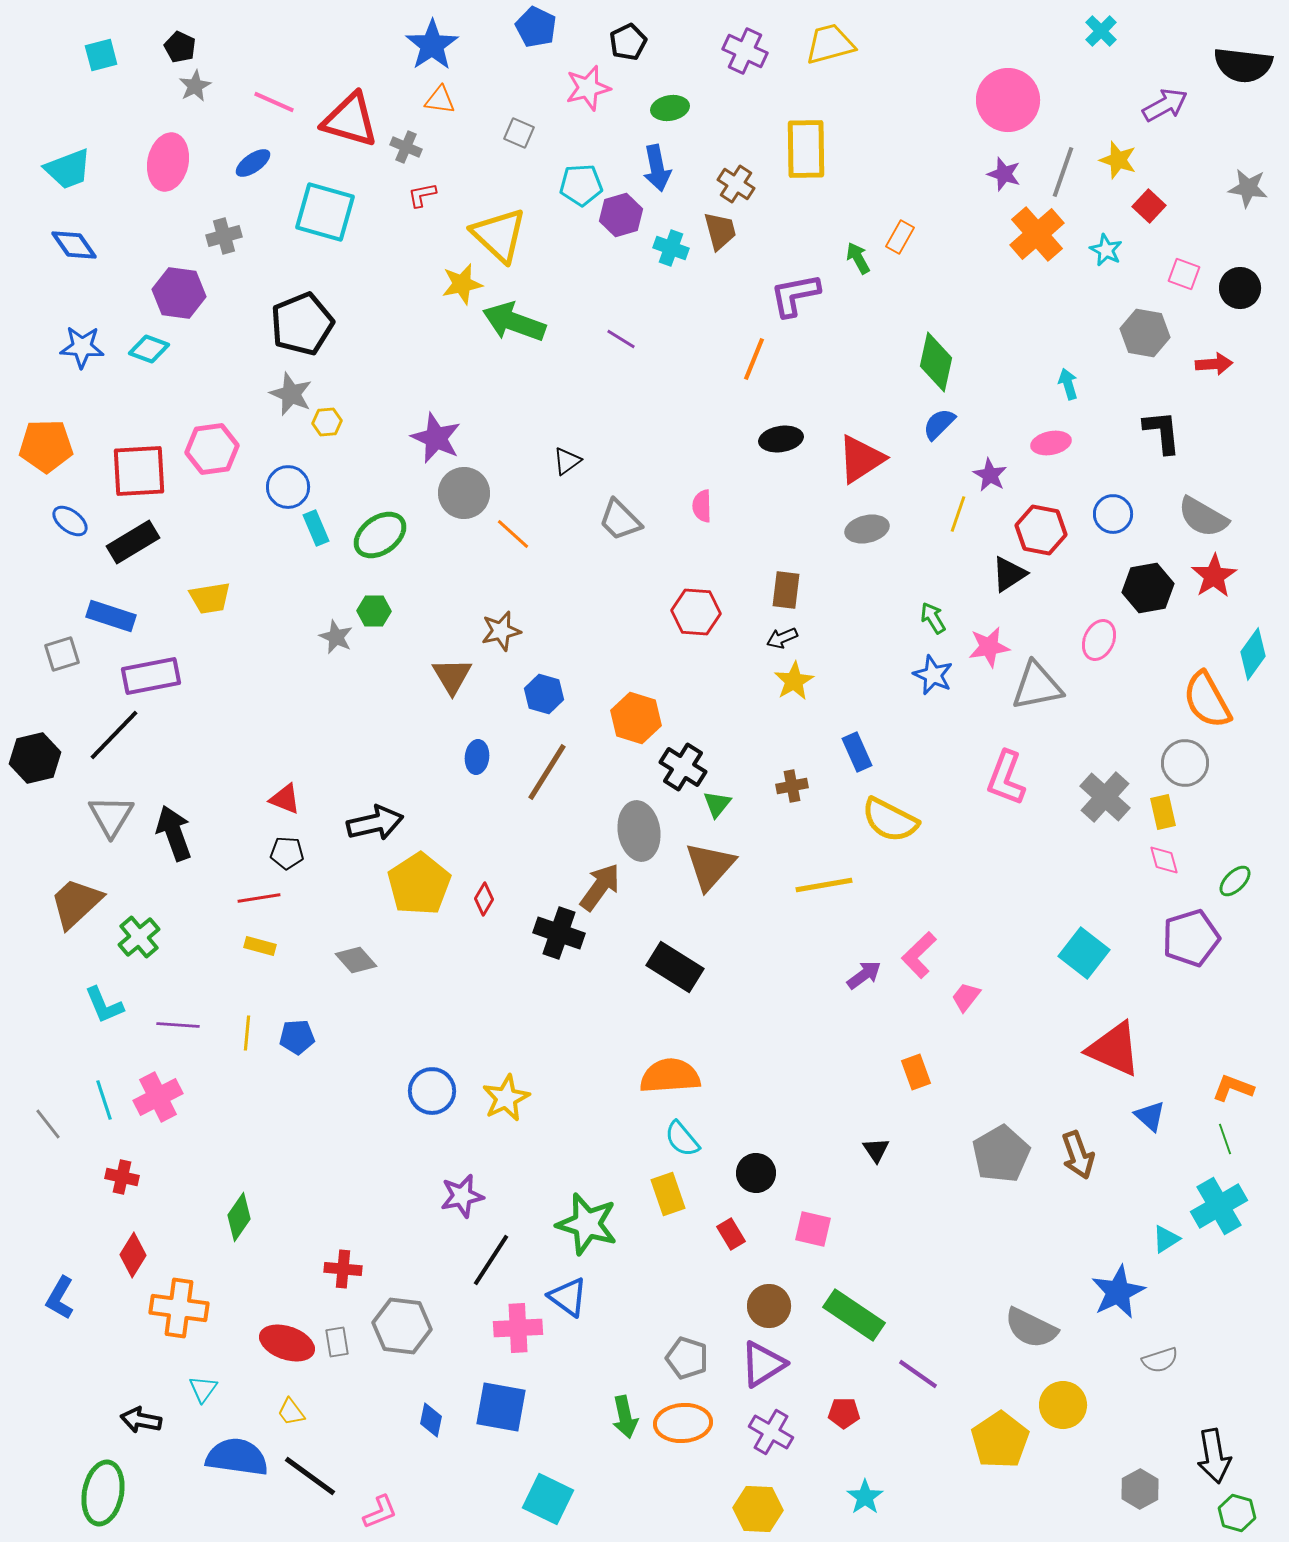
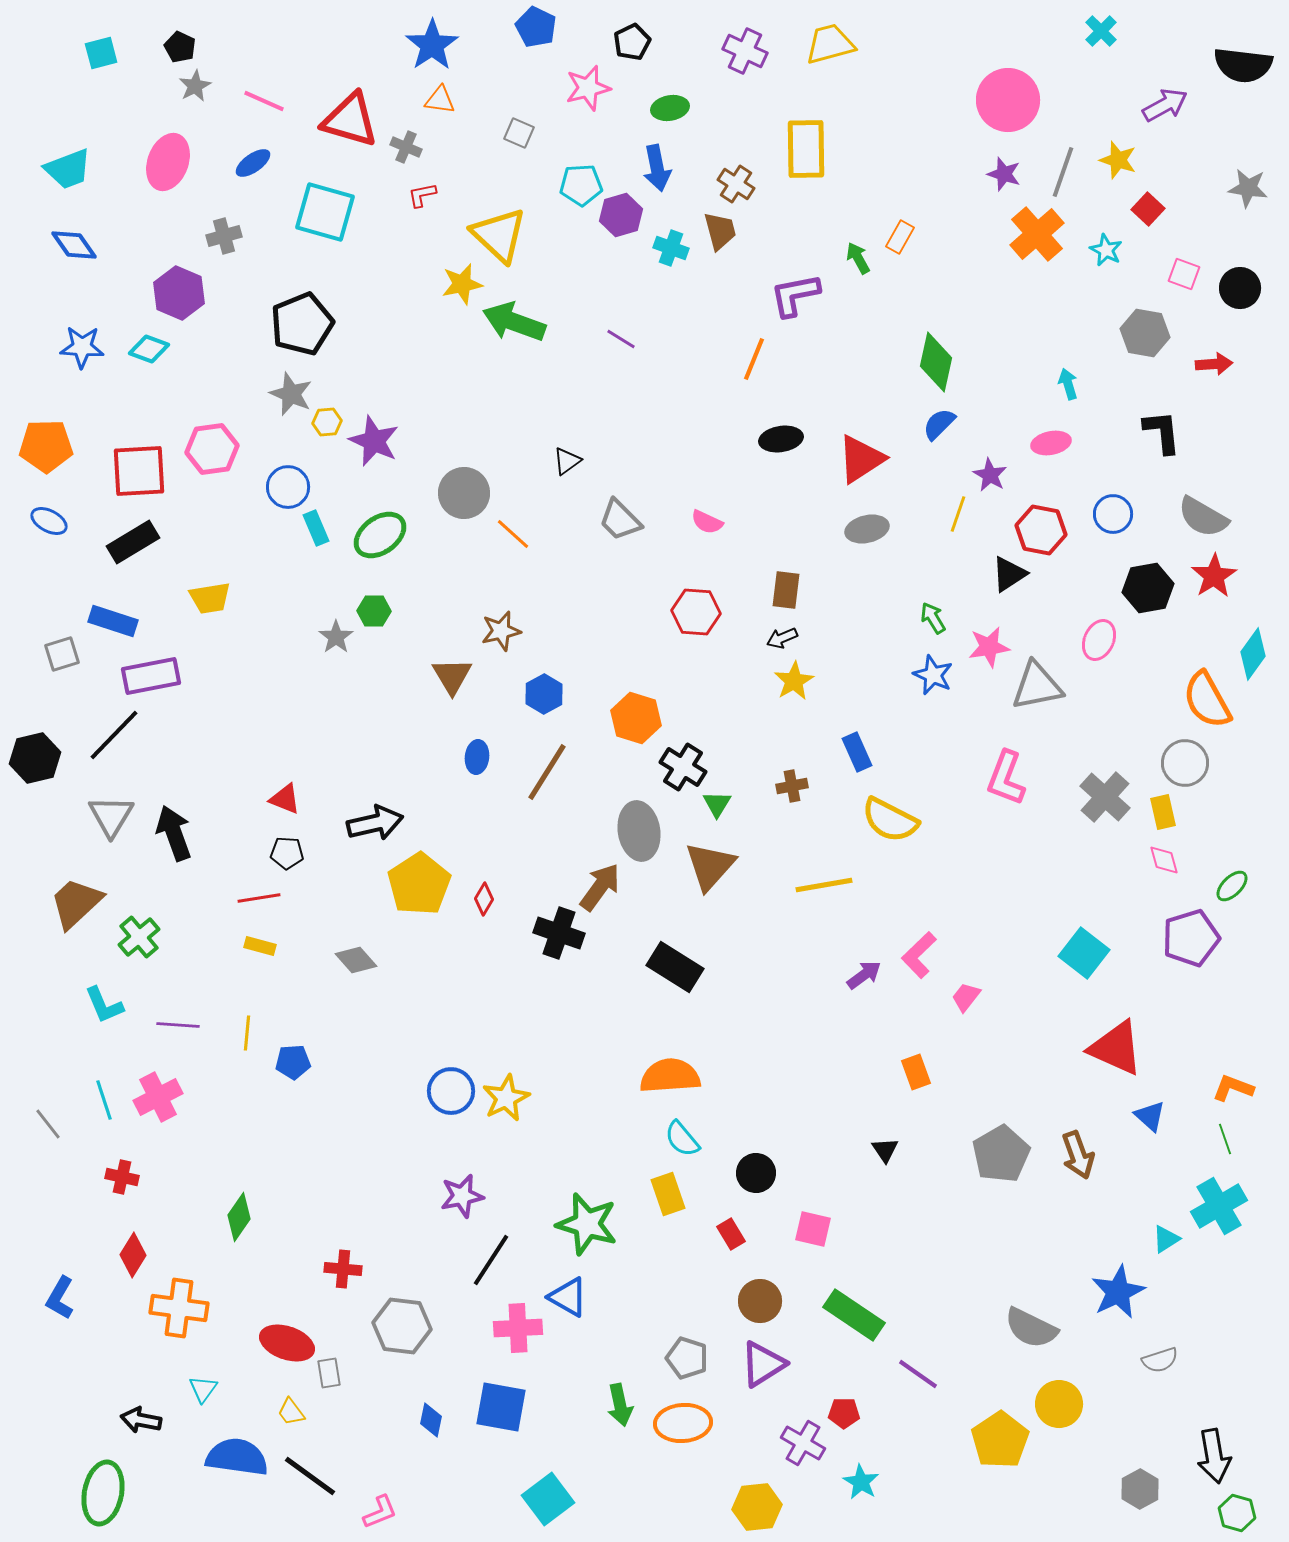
black pentagon at (628, 42): moved 4 px right
cyan square at (101, 55): moved 2 px up
pink line at (274, 102): moved 10 px left, 1 px up
pink ellipse at (168, 162): rotated 8 degrees clockwise
red square at (1149, 206): moved 1 px left, 3 px down
purple hexagon at (179, 293): rotated 15 degrees clockwise
purple star at (436, 438): moved 62 px left, 3 px down
pink semicircle at (702, 506): moved 5 px right, 16 px down; rotated 64 degrees counterclockwise
blue ellipse at (70, 521): moved 21 px left; rotated 9 degrees counterclockwise
blue rectangle at (111, 616): moved 2 px right, 5 px down
gray star at (336, 637): rotated 12 degrees clockwise
blue hexagon at (544, 694): rotated 15 degrees clockwise
green triangle at (717, 804): rotated 8 degrees counterclockwise
green ellipse at (1235, 881): moved 3 px left, 5 px down
blue pentagon at (297, 1037): moved 4 px left, 25 px down
red triangle at (1114, 1049): moved 2 px right, 1 px up
blue circle at (432, 1091): moved 19 px right
black triangle at (876, 1150): moved 9 px right
blue triangle at (568, 1297): rotated 6 degrees counterclockwise
brown circle at (769, 1306): moved 9 px left, 5 px up
gray rectangle at (337, 1342): moved 8 px left, 31 px down
yellow circle at (1063, 1405): moved 4 px left, 1 px up
green arrow at (625, 1417): moved 5 px left, 12 px up
purple cross at (771, 1432): moved 32 px right, 11 px down
cyan star at (865, 1497): moved 4 px left, 15 px up; rotated 6 degrees counterclockwise
cyan square at (548, 1499): rotated 27 degrees clockwise
yellow hexagon at (758, 1509): moved 1 px left, 2 px up; rotated 9 degrees counterclockwise
